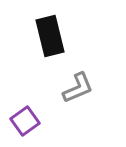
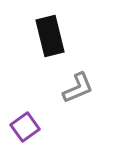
purple square: moved 6 px down
